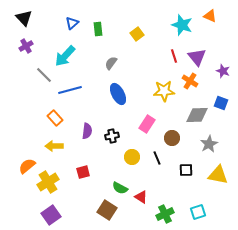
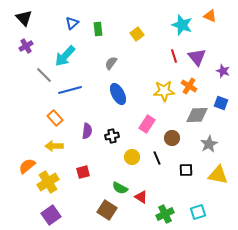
orange cross: moved 1 px left, 5 px down
